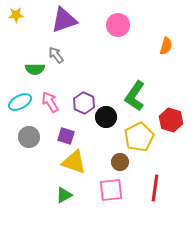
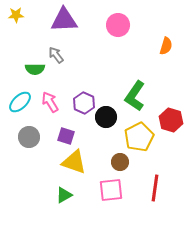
purple triangle: rotated 16 degrees clockwise
cyan ellipse: rotated 15 degrees counterclockwise
